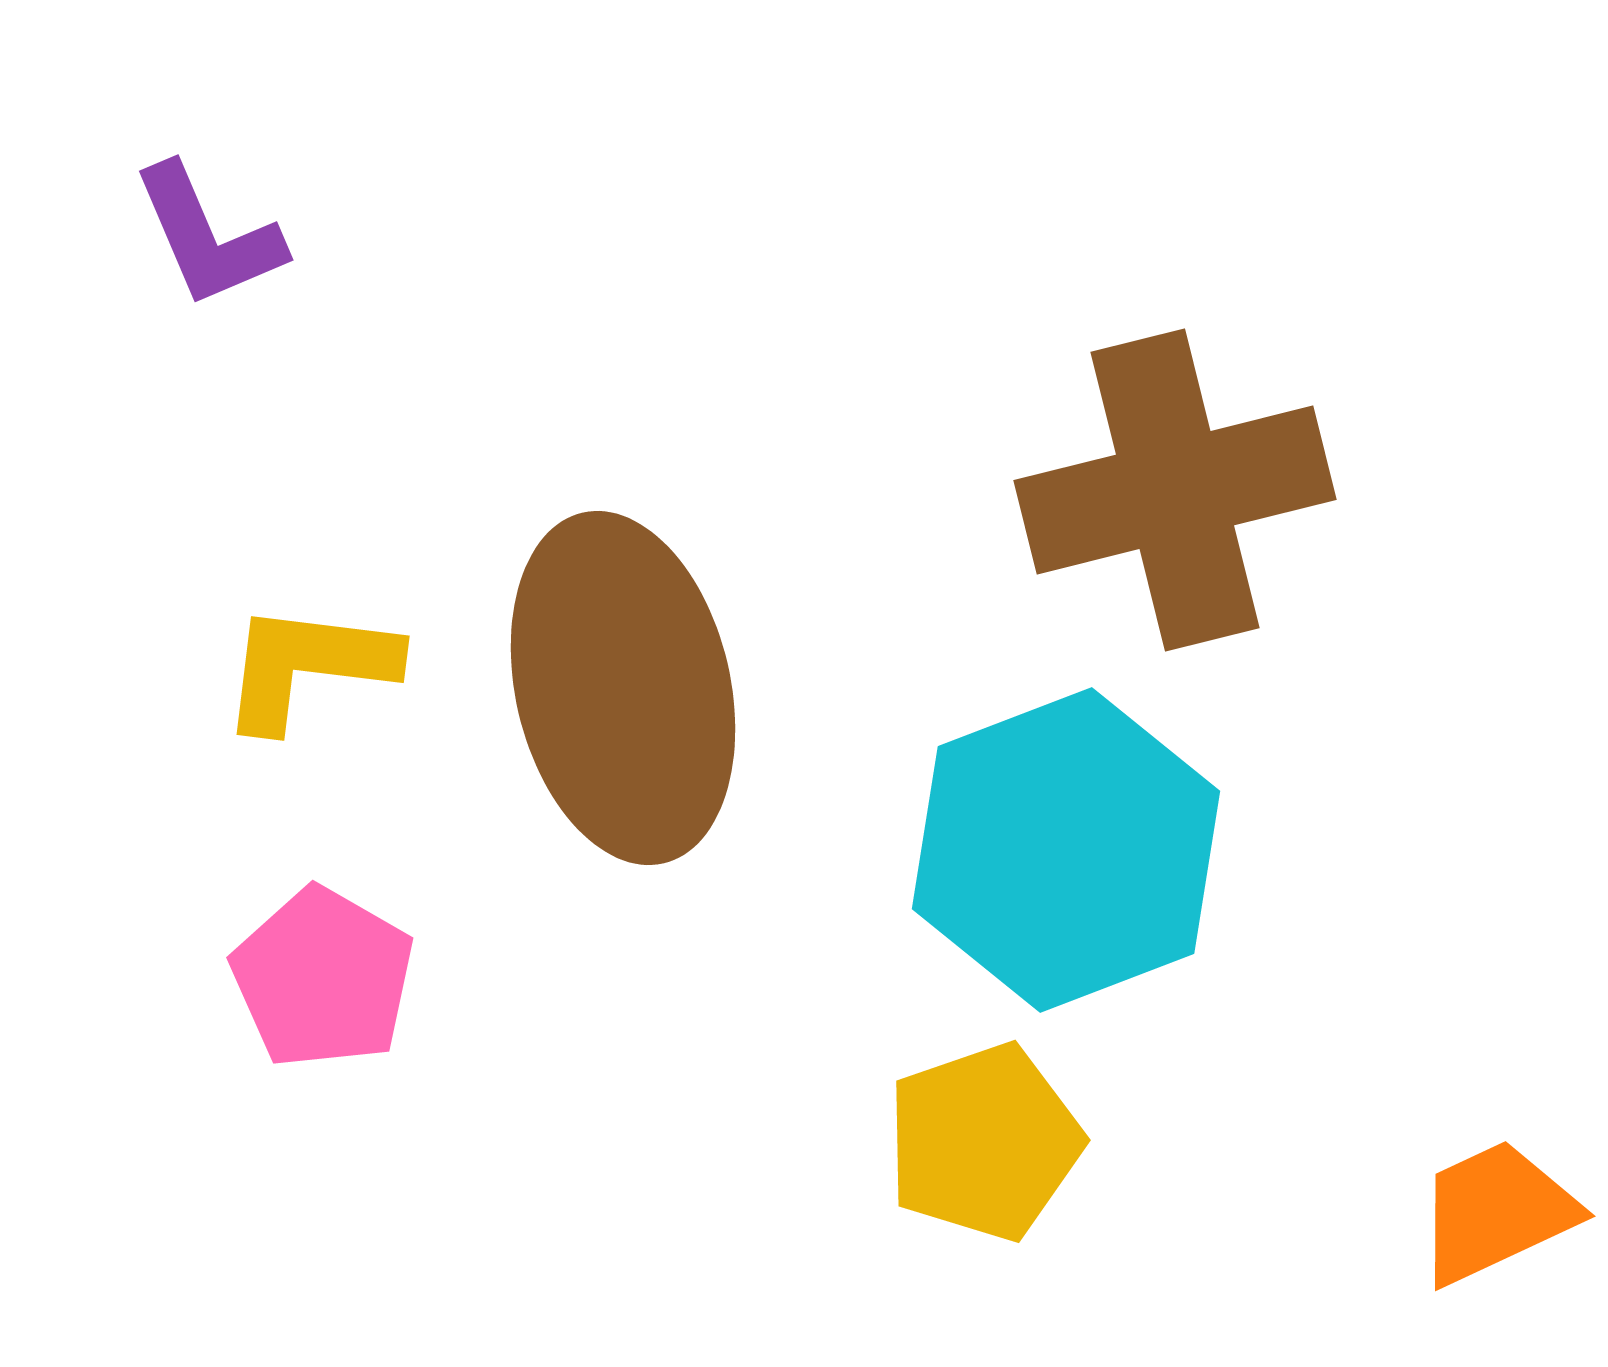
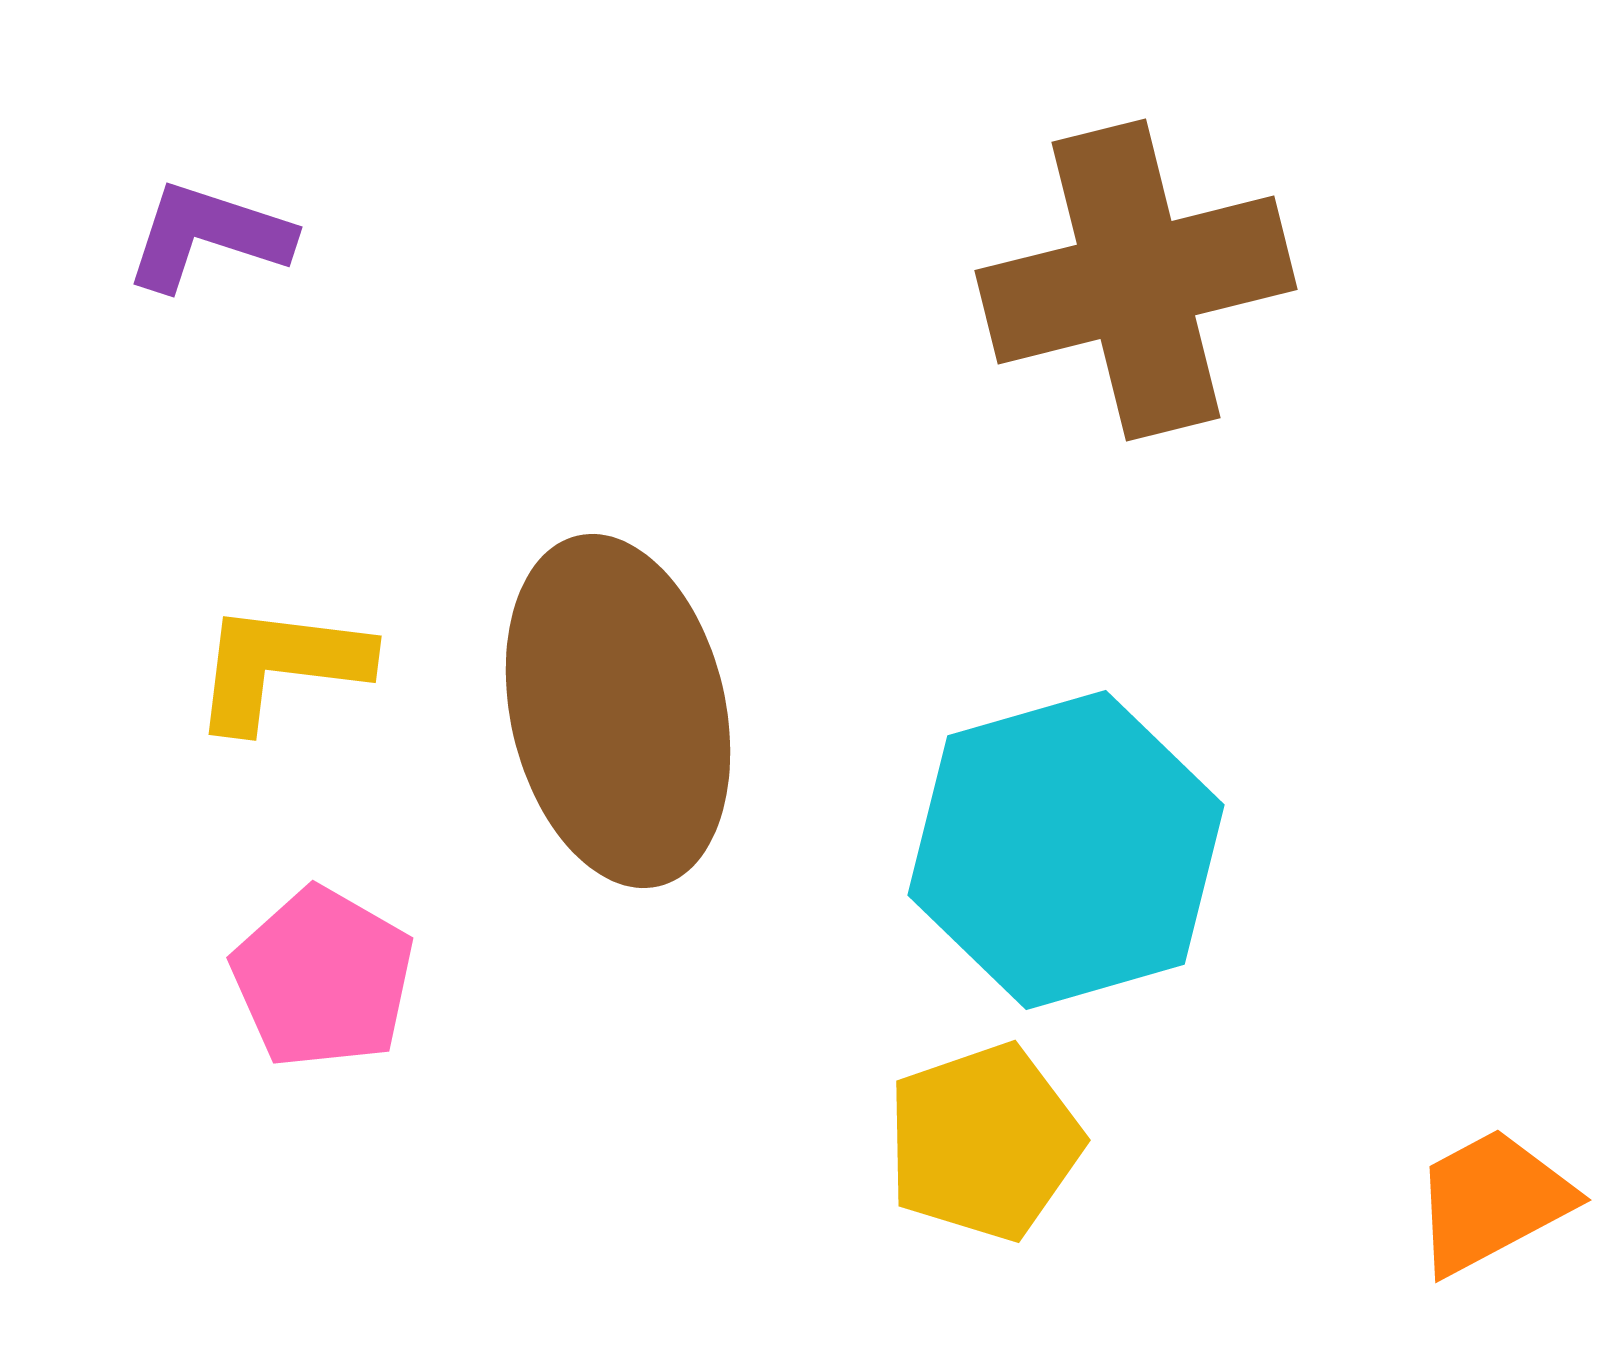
purple L-shape: rotated 131 degrees clockwise
brown cross: moved 39 px left, 210 px up
yellow L-shape: moved 28 px left
brown ellipse: moved 5 px left, 23 px down
cyan hexagon: rotated 5 degrees clockwise
orange trapezoid: moved 4 px left, 11 px up; rotated 3 degrees counterclockwise
